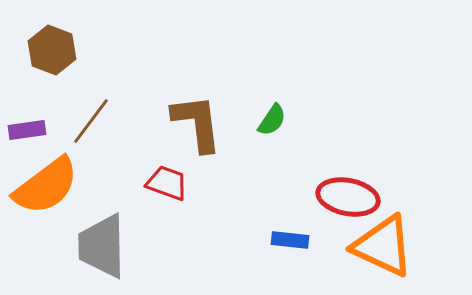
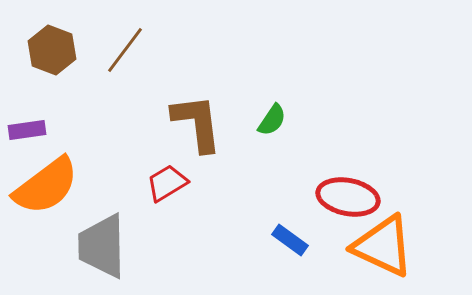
brown line: moved 34 px right, 71 px up
red trapezoid: rotated 51 degrees counterclockwise
blue rectangle: rotated 30 degrees clockwise
